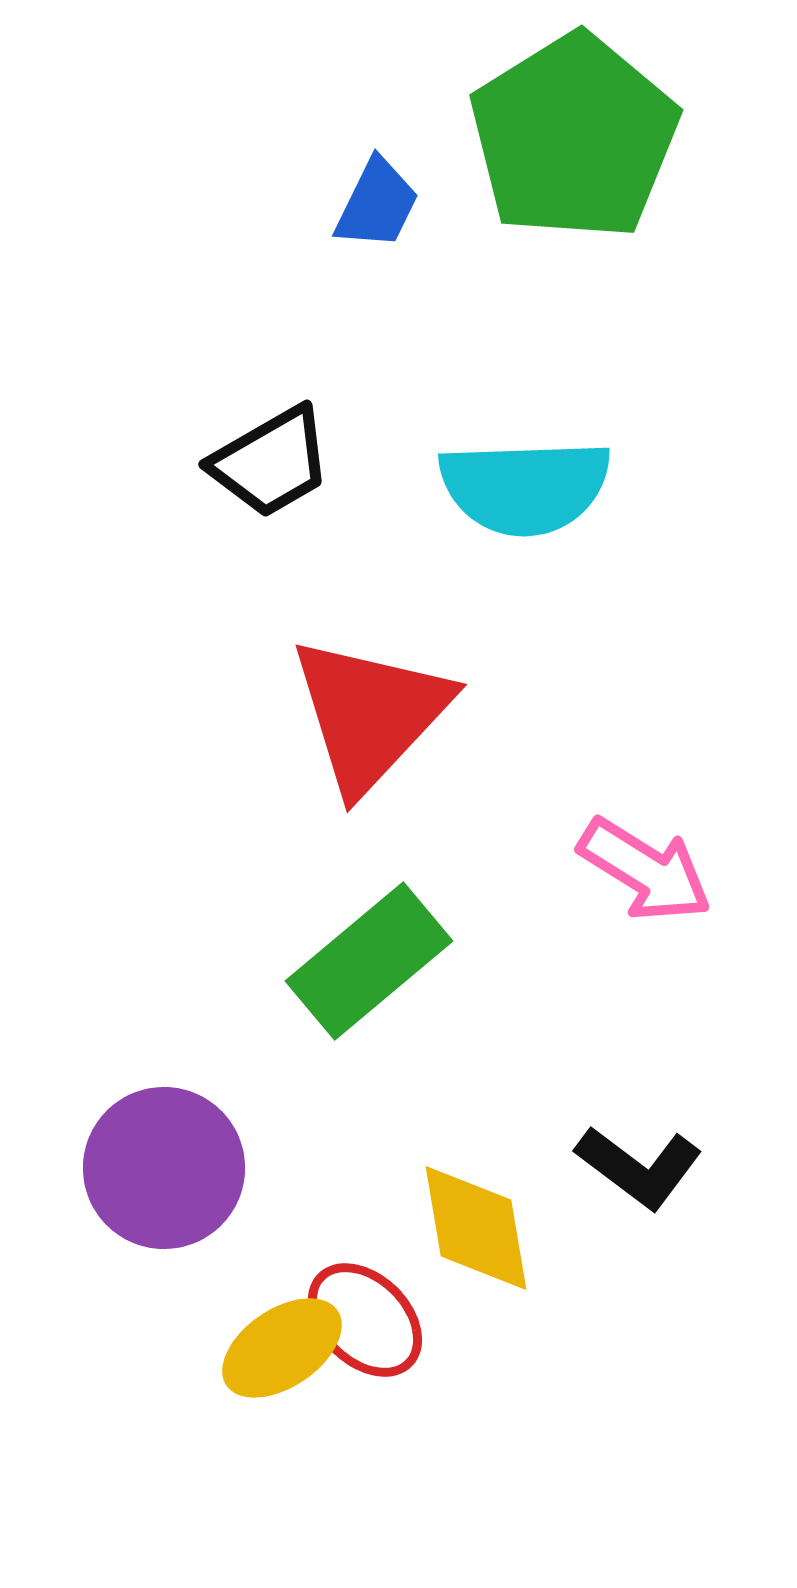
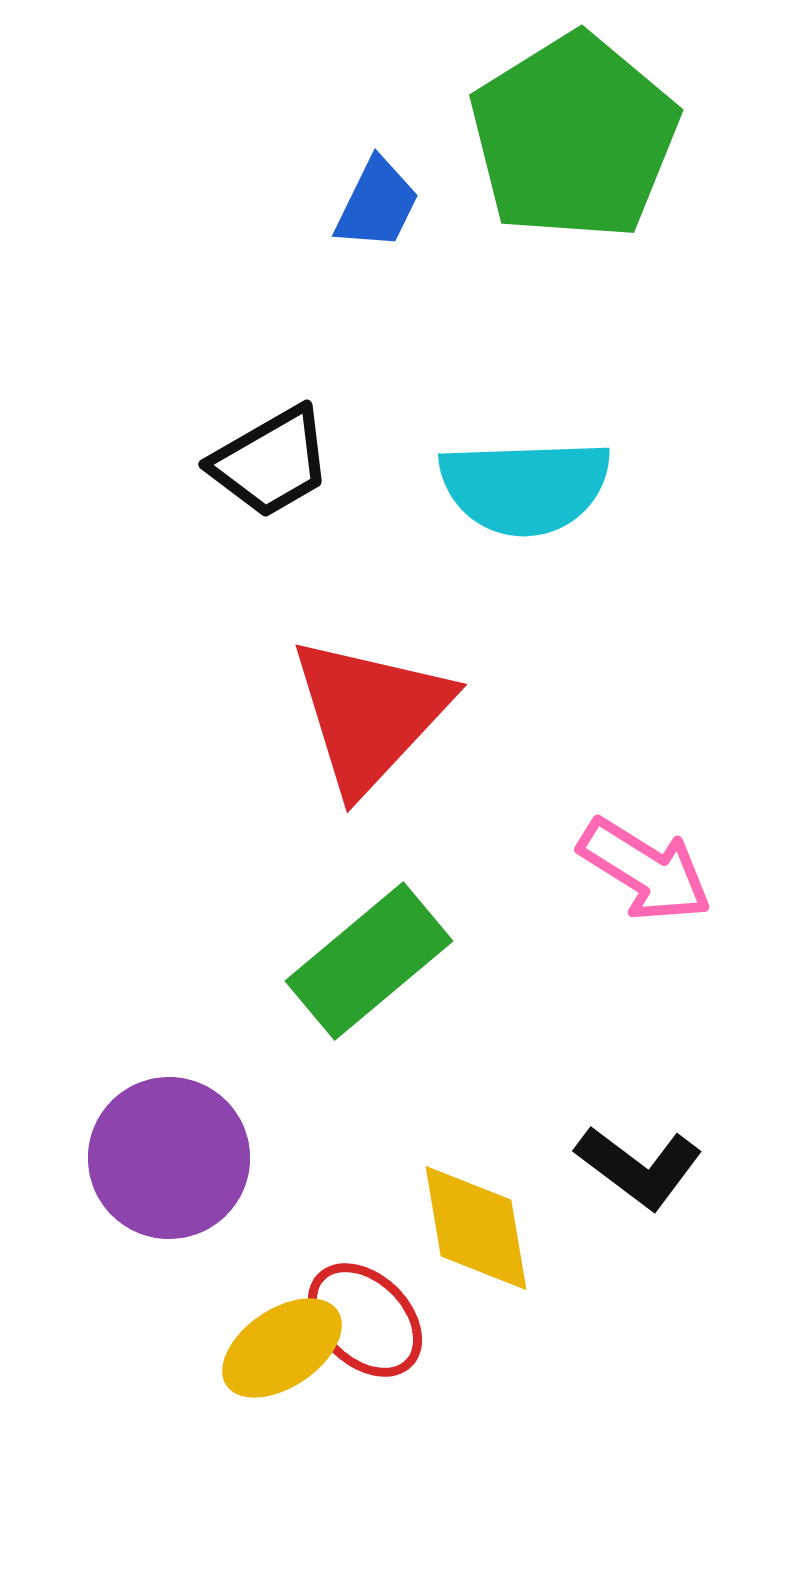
purple circle: moved 5 px right, 10 px up
